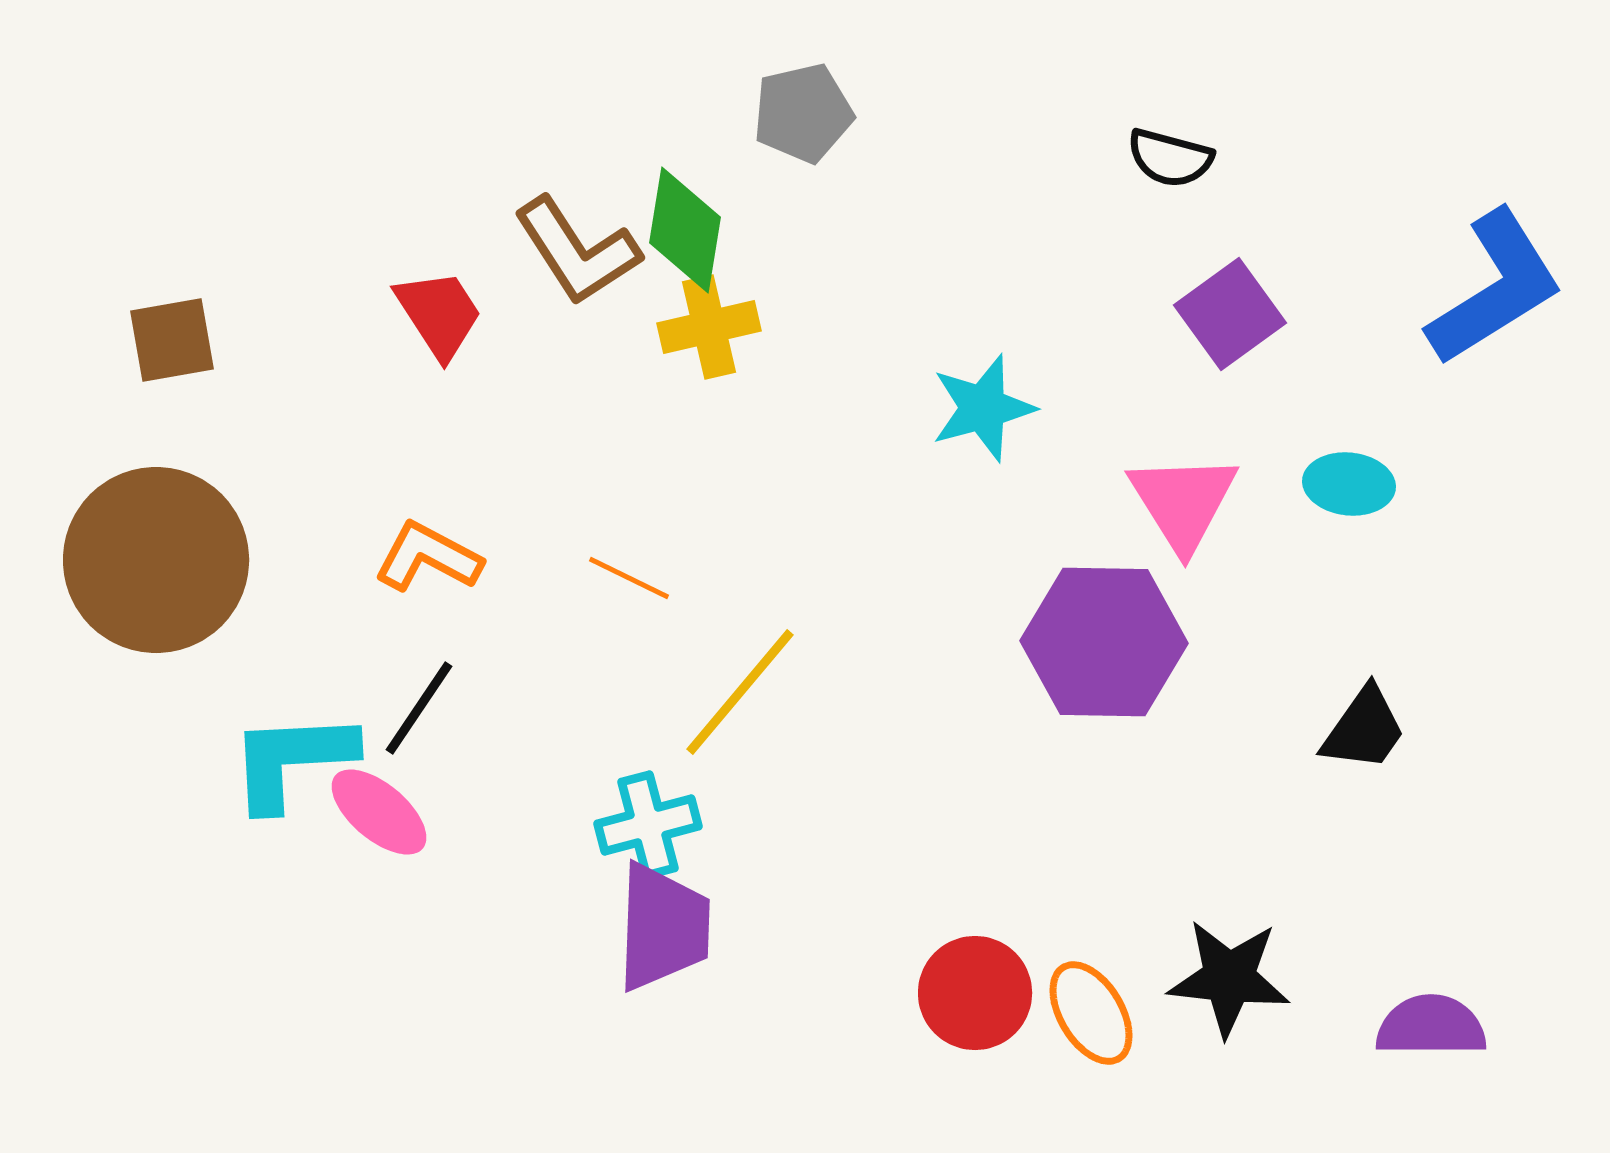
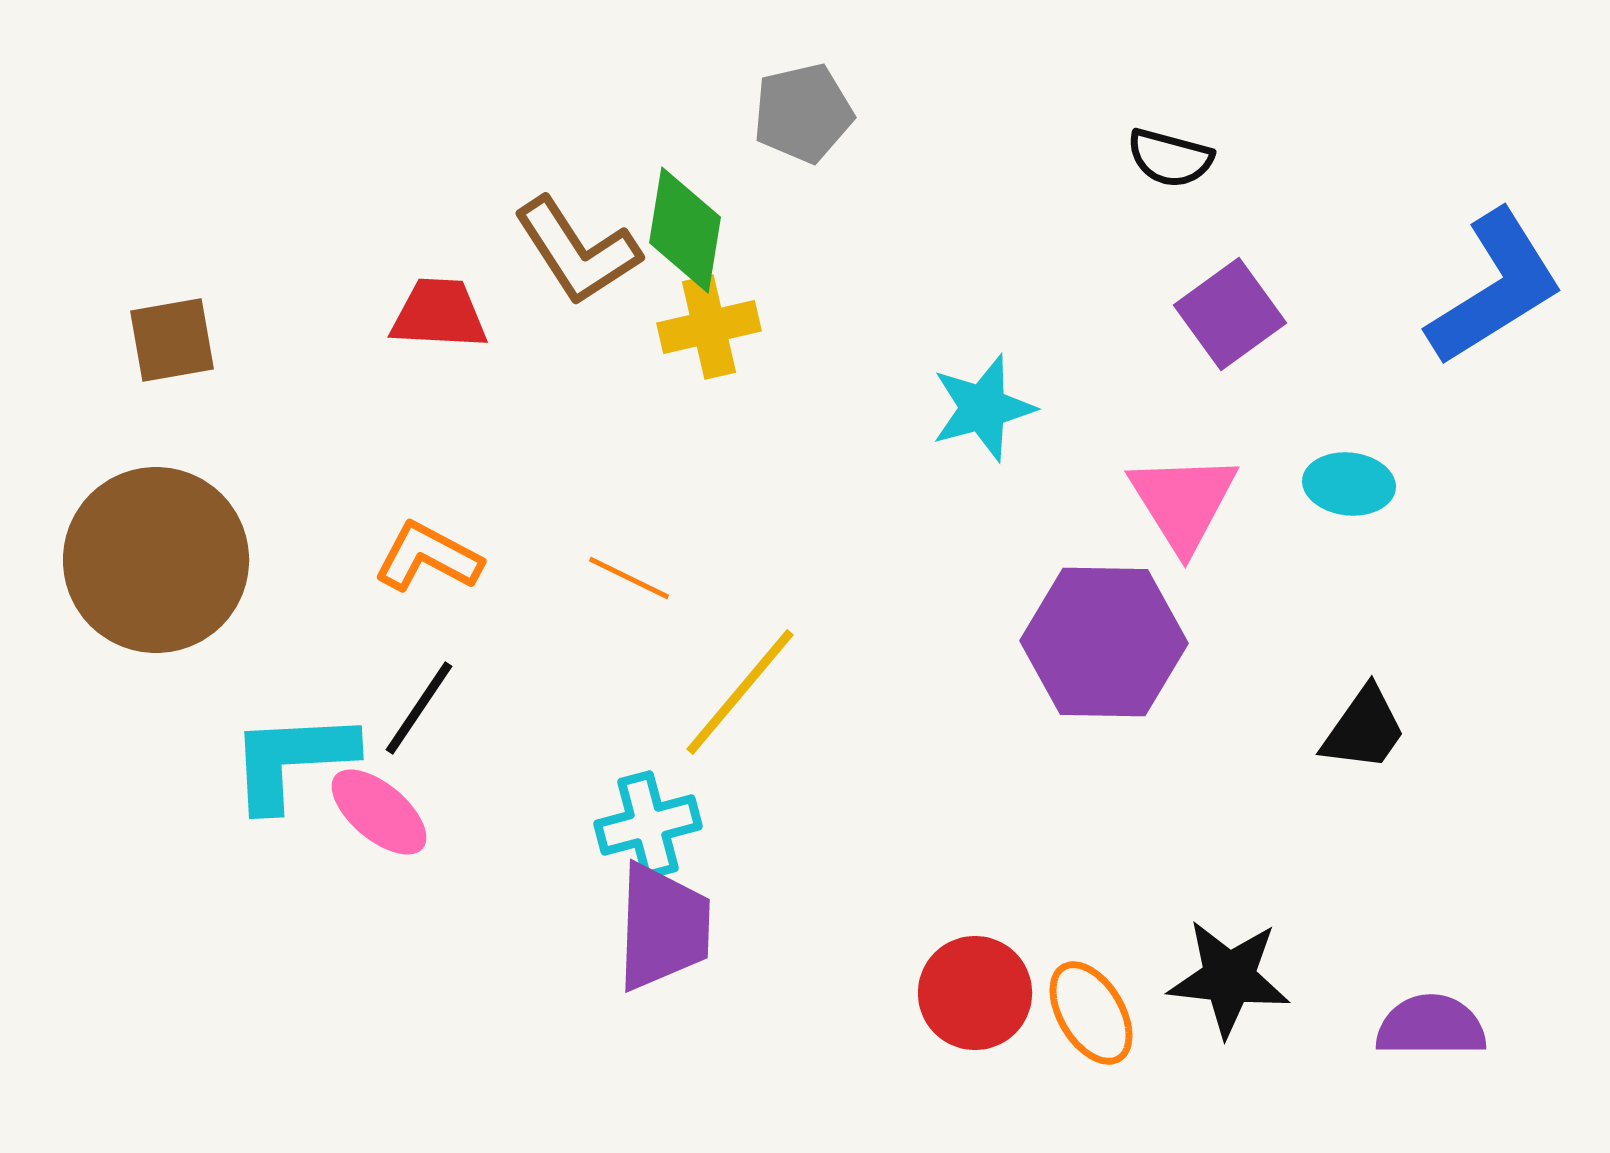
red trapezoid: rotated 54 degrees counterclockwise
